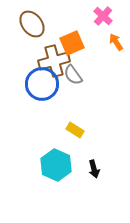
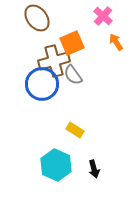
brown ellipse: moved 5 px right, 6 px up
